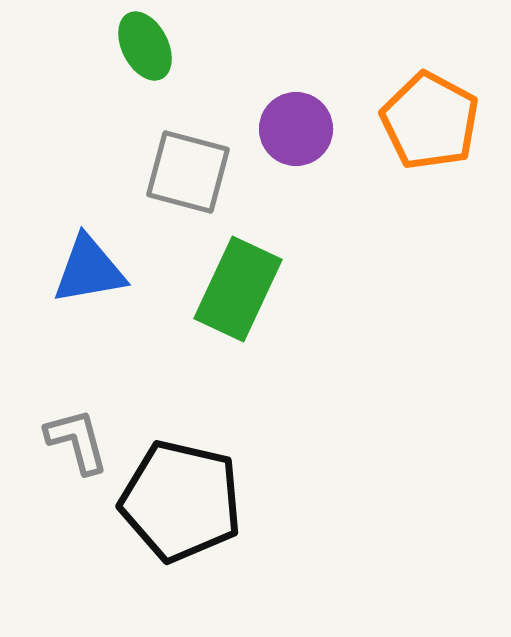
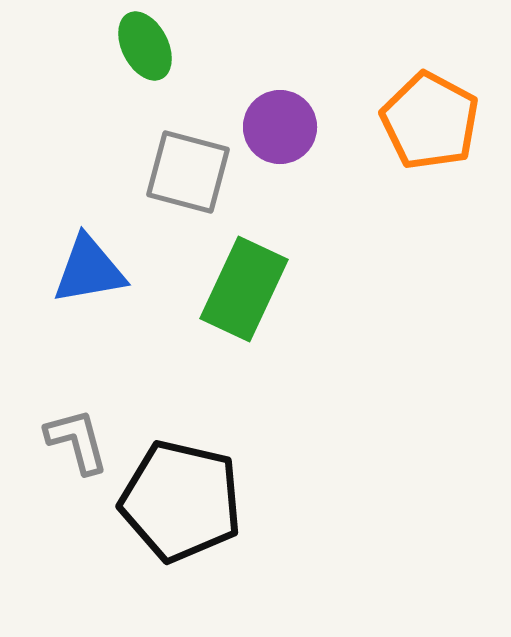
purple circle: moved 16 px left, 2 px up
green rectangle: moved 6 px right
